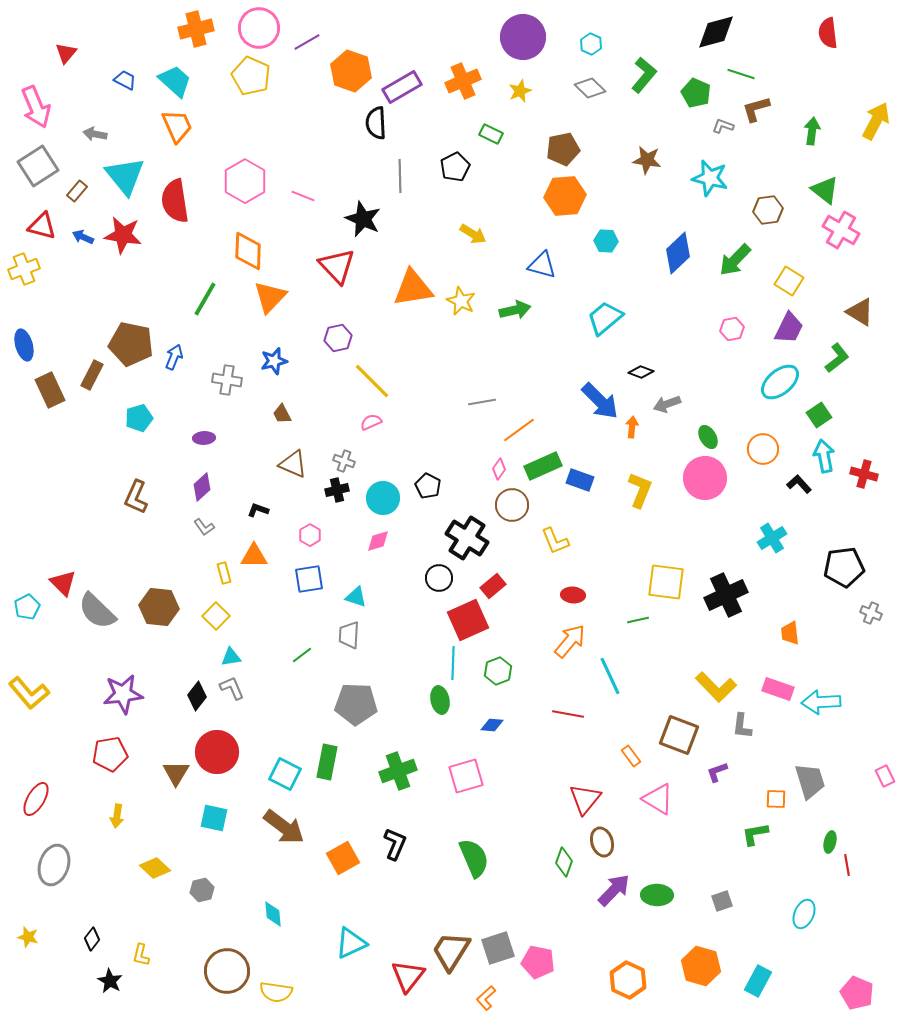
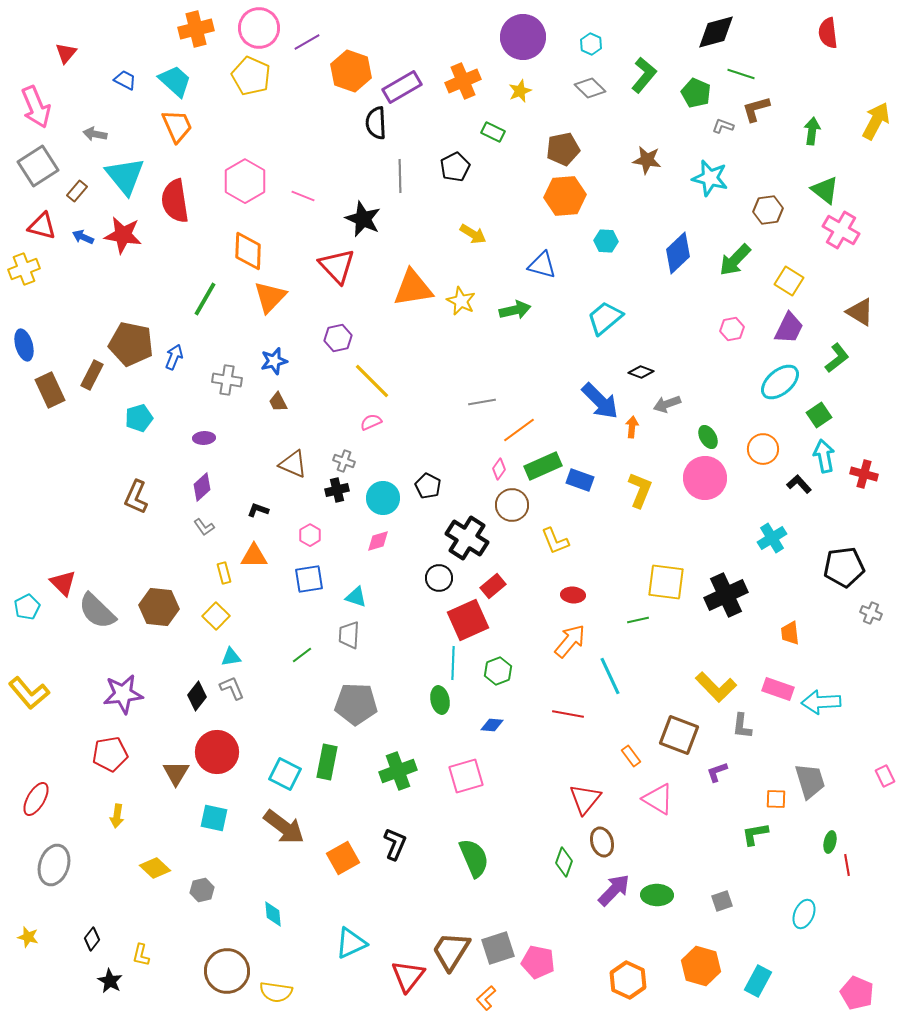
green rectangle at (491, 134): moved 2 px right, 2 px up
brown trapezoid at (282, 414): moved 4 px left, 12 px up
